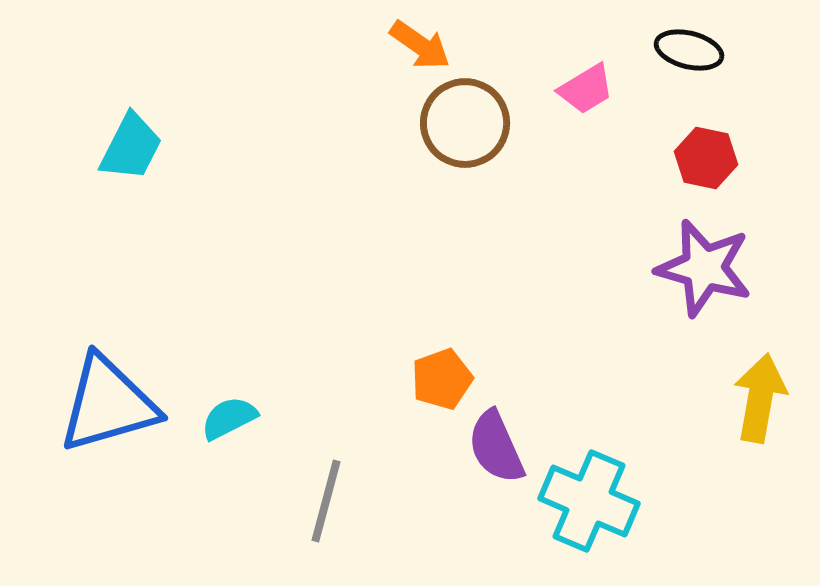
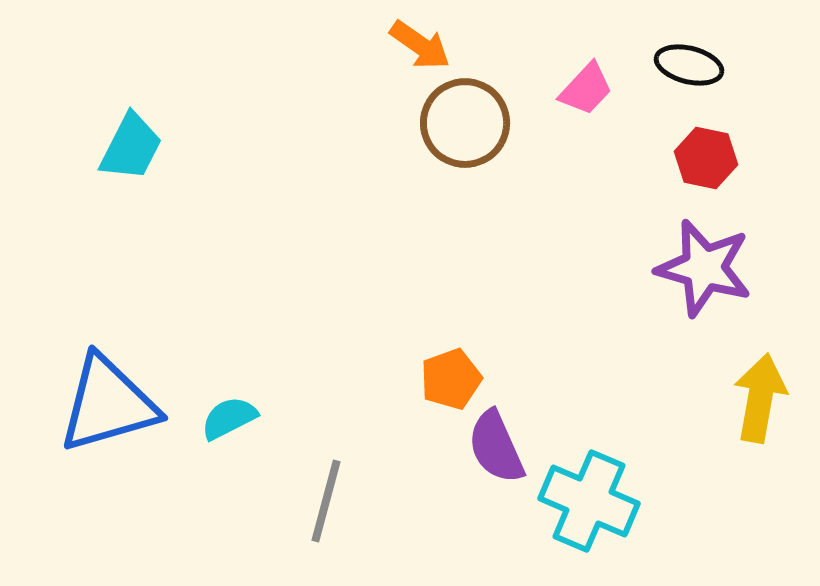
black ellipse: moved 15 px down
pink trapezoid: rotated 16 degrees counterclockwise
orange pentagon: moved 9 px right
